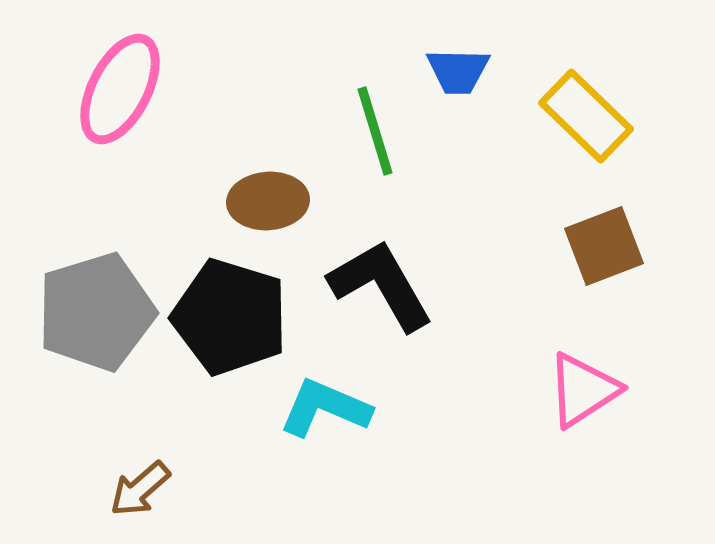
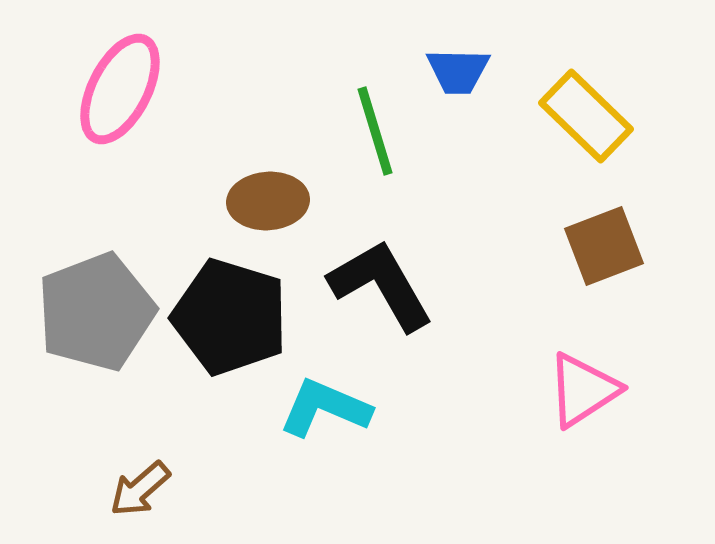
gray pentagon: rotated 4 degrees counterclockwise
